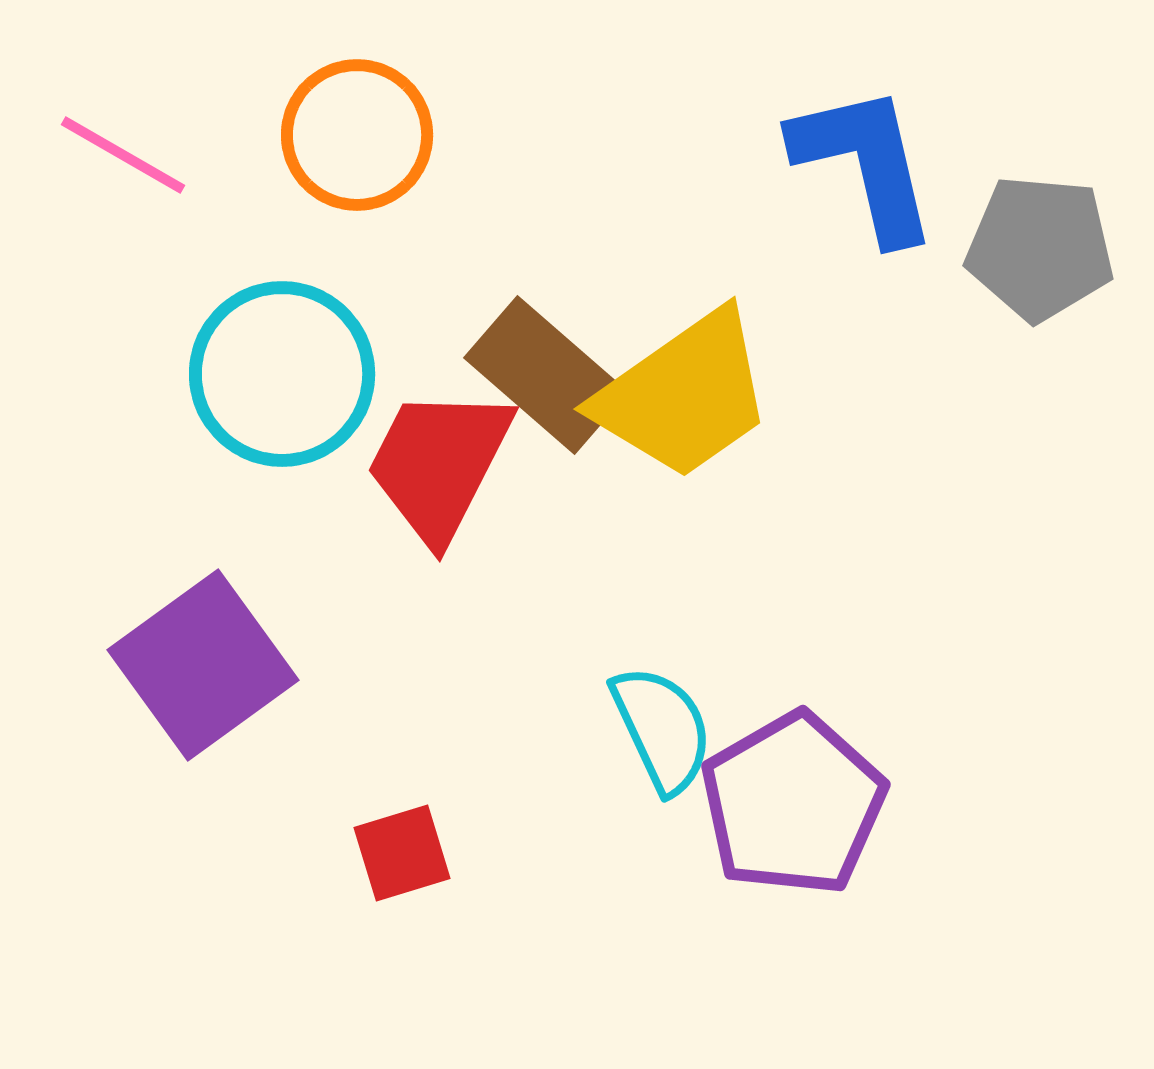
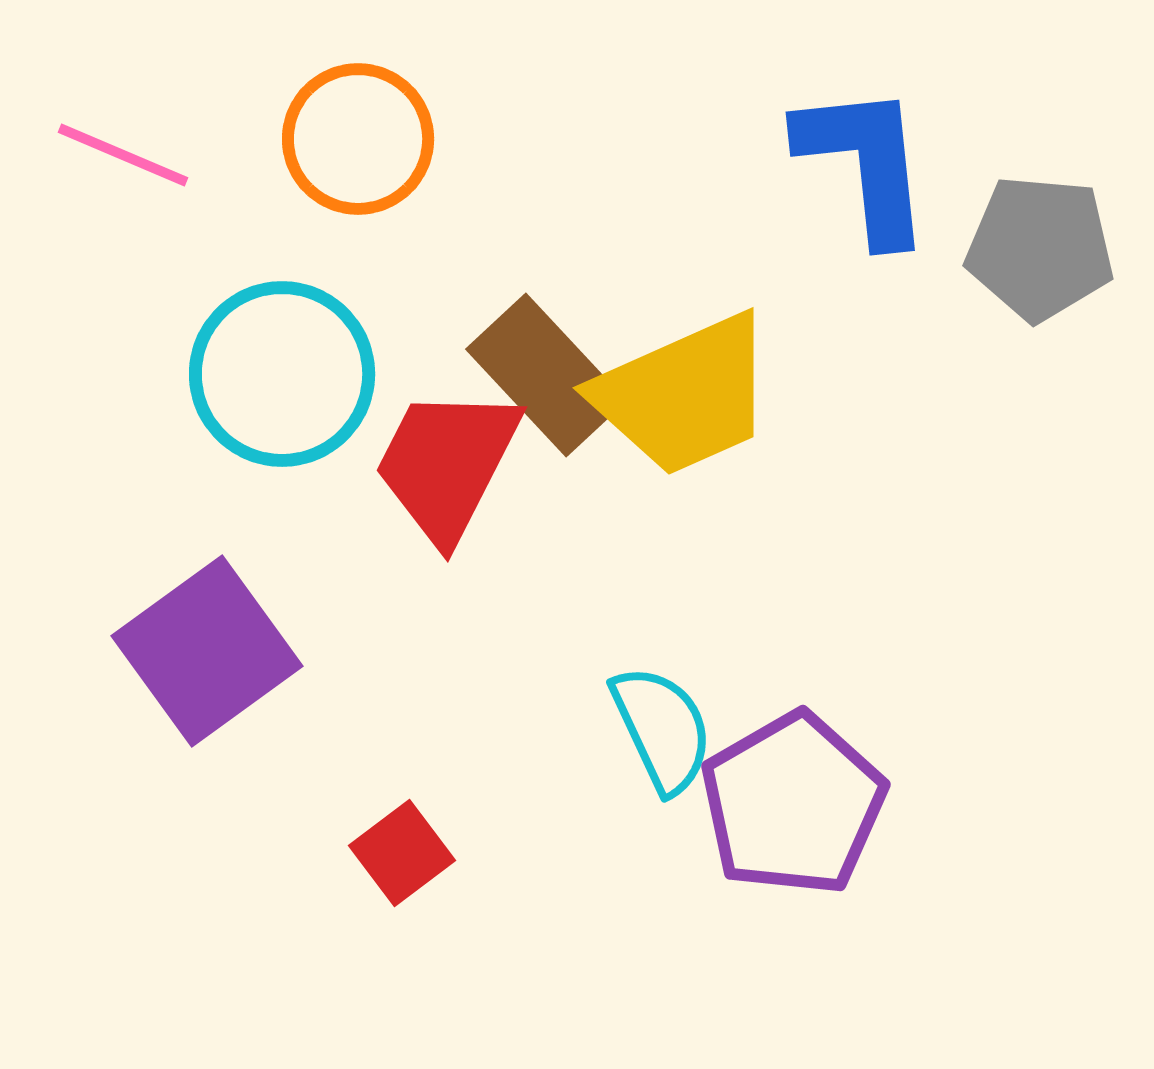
orange circle: moved 1 px right, 4 px down
pink line: rotated 7 degrees counterclockwise
blue L-shape: rotated 7 degrees clockwise
brown rectangle: rotated 6 degrees clockwise
yellow trapezoid: rotated 11 degrees clockwise
red trapezoid: moved 8 px right
purple square: moved 4 px right, 14 px up
red square: rotated 20 degrees counterclockwise
